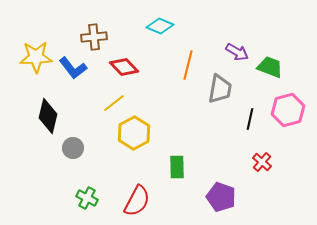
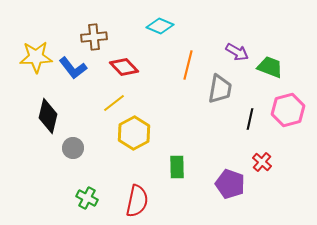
purple pentagon: moved 9 px right, 13 px up
red semicircle: rotated 16 degrees counterclockwise
